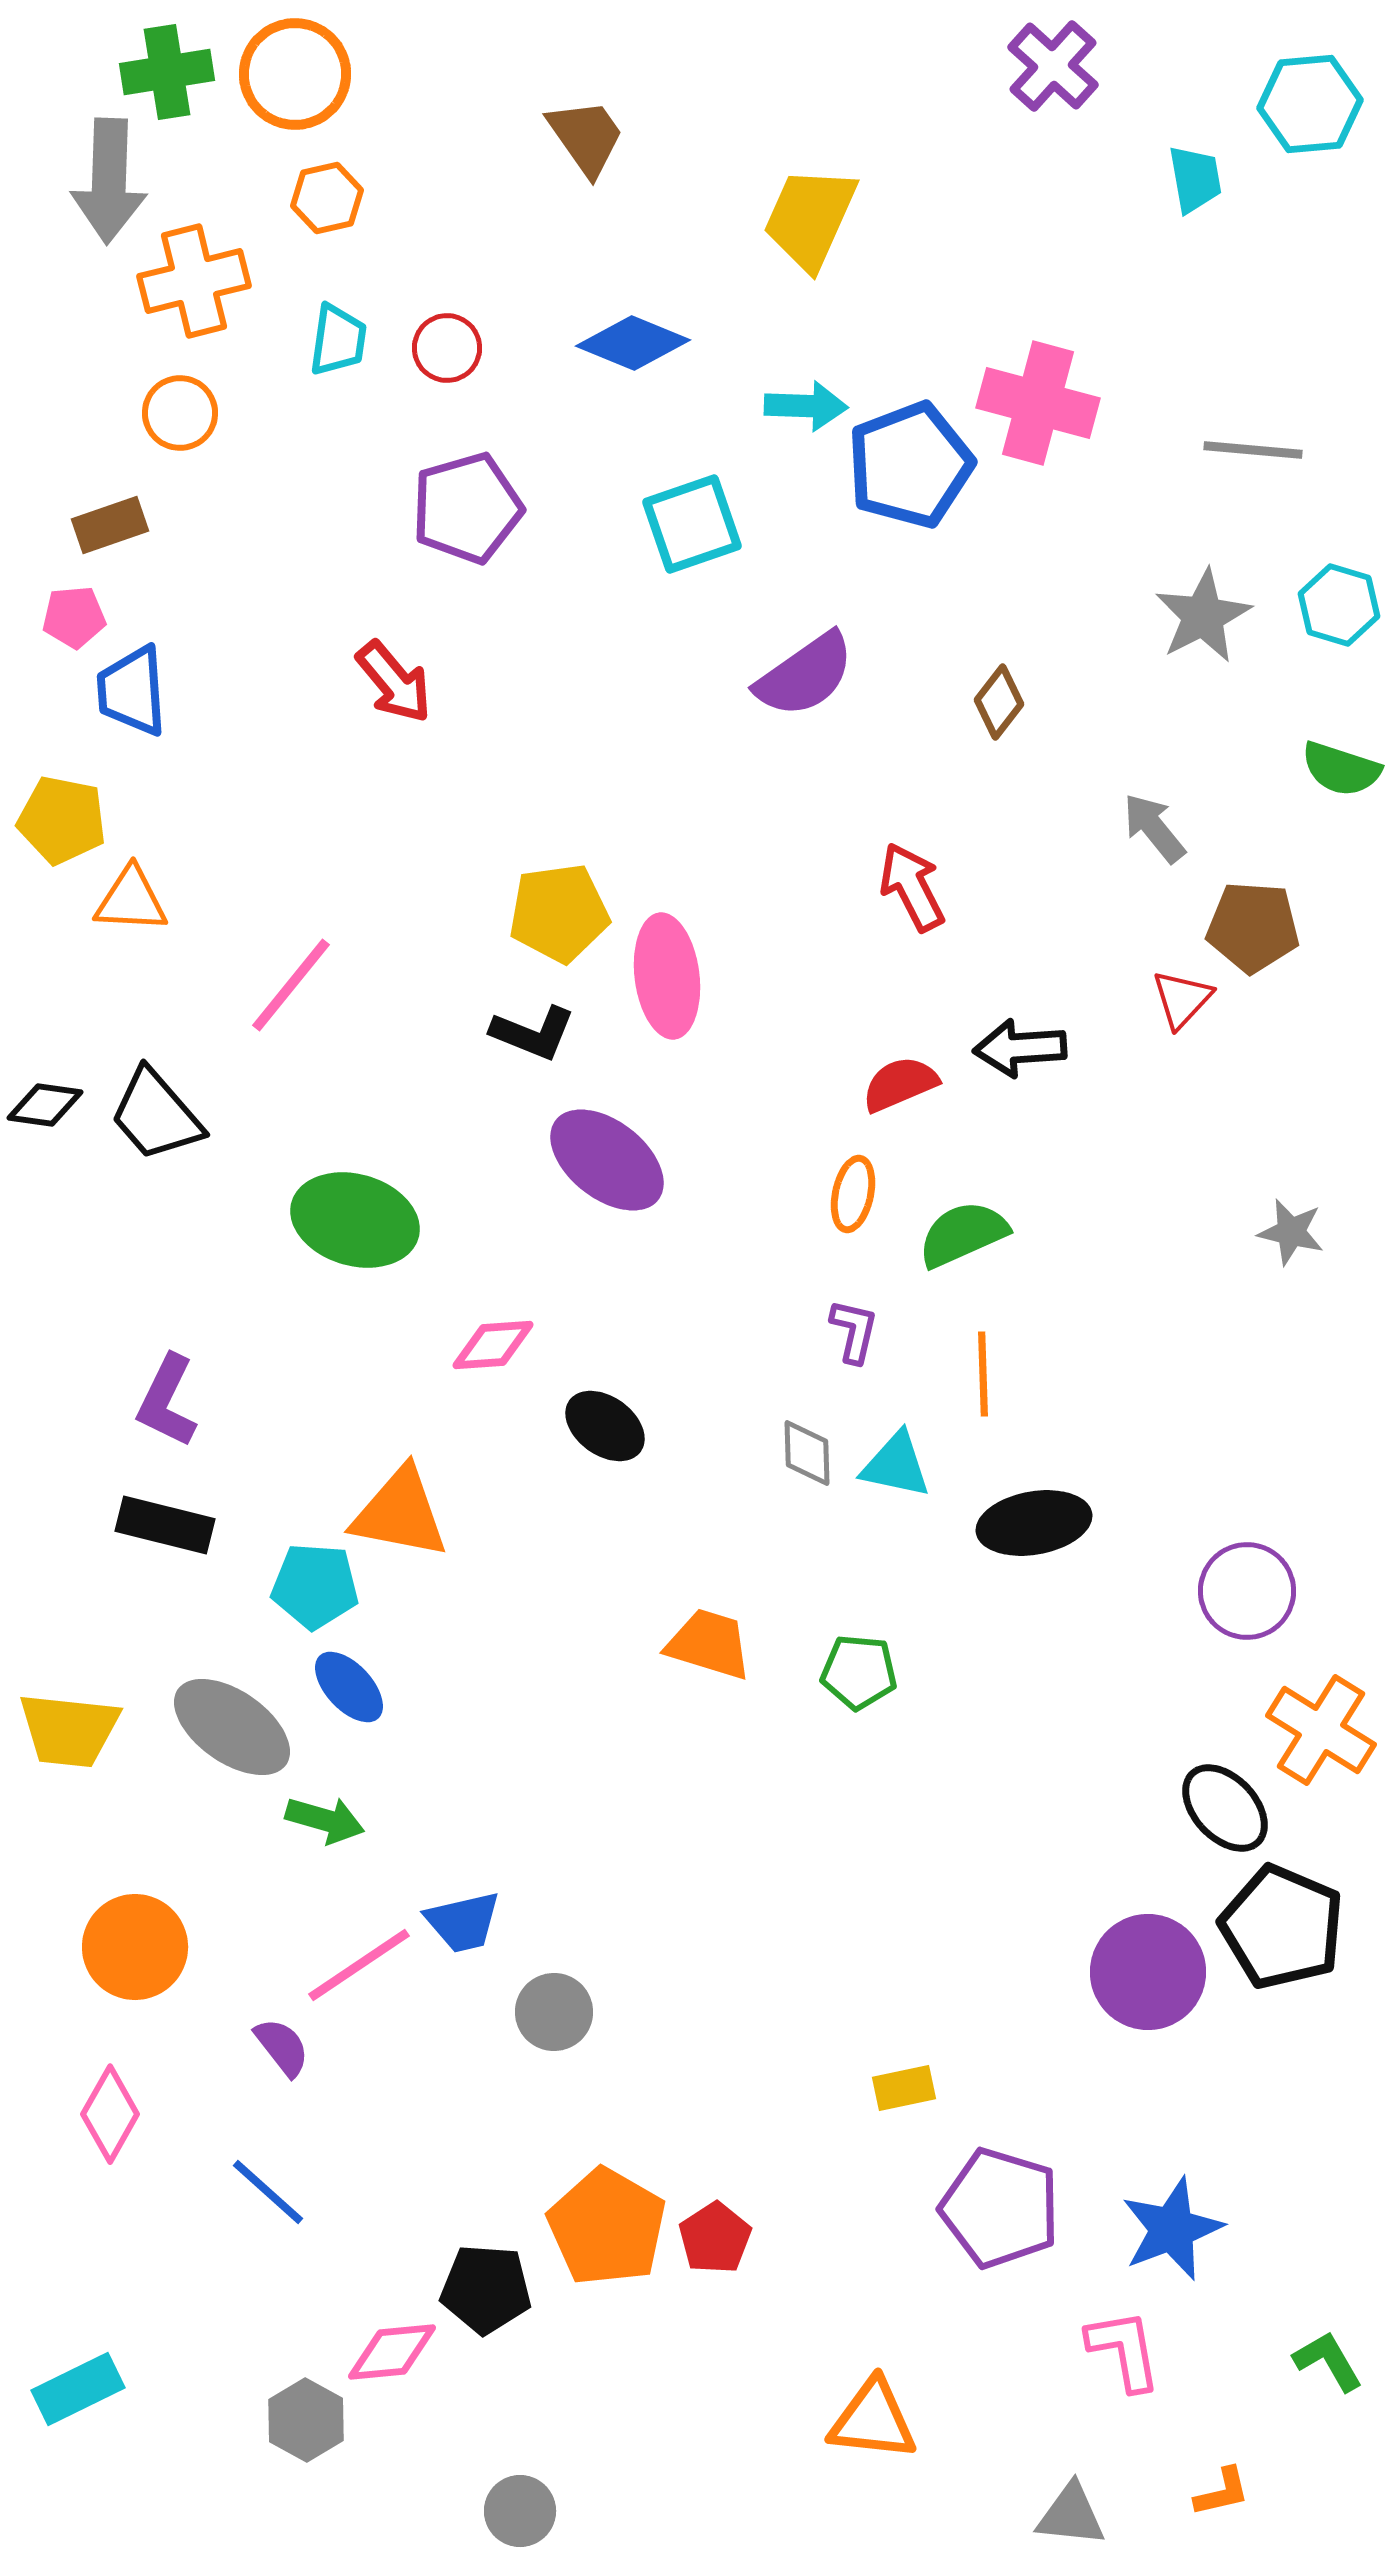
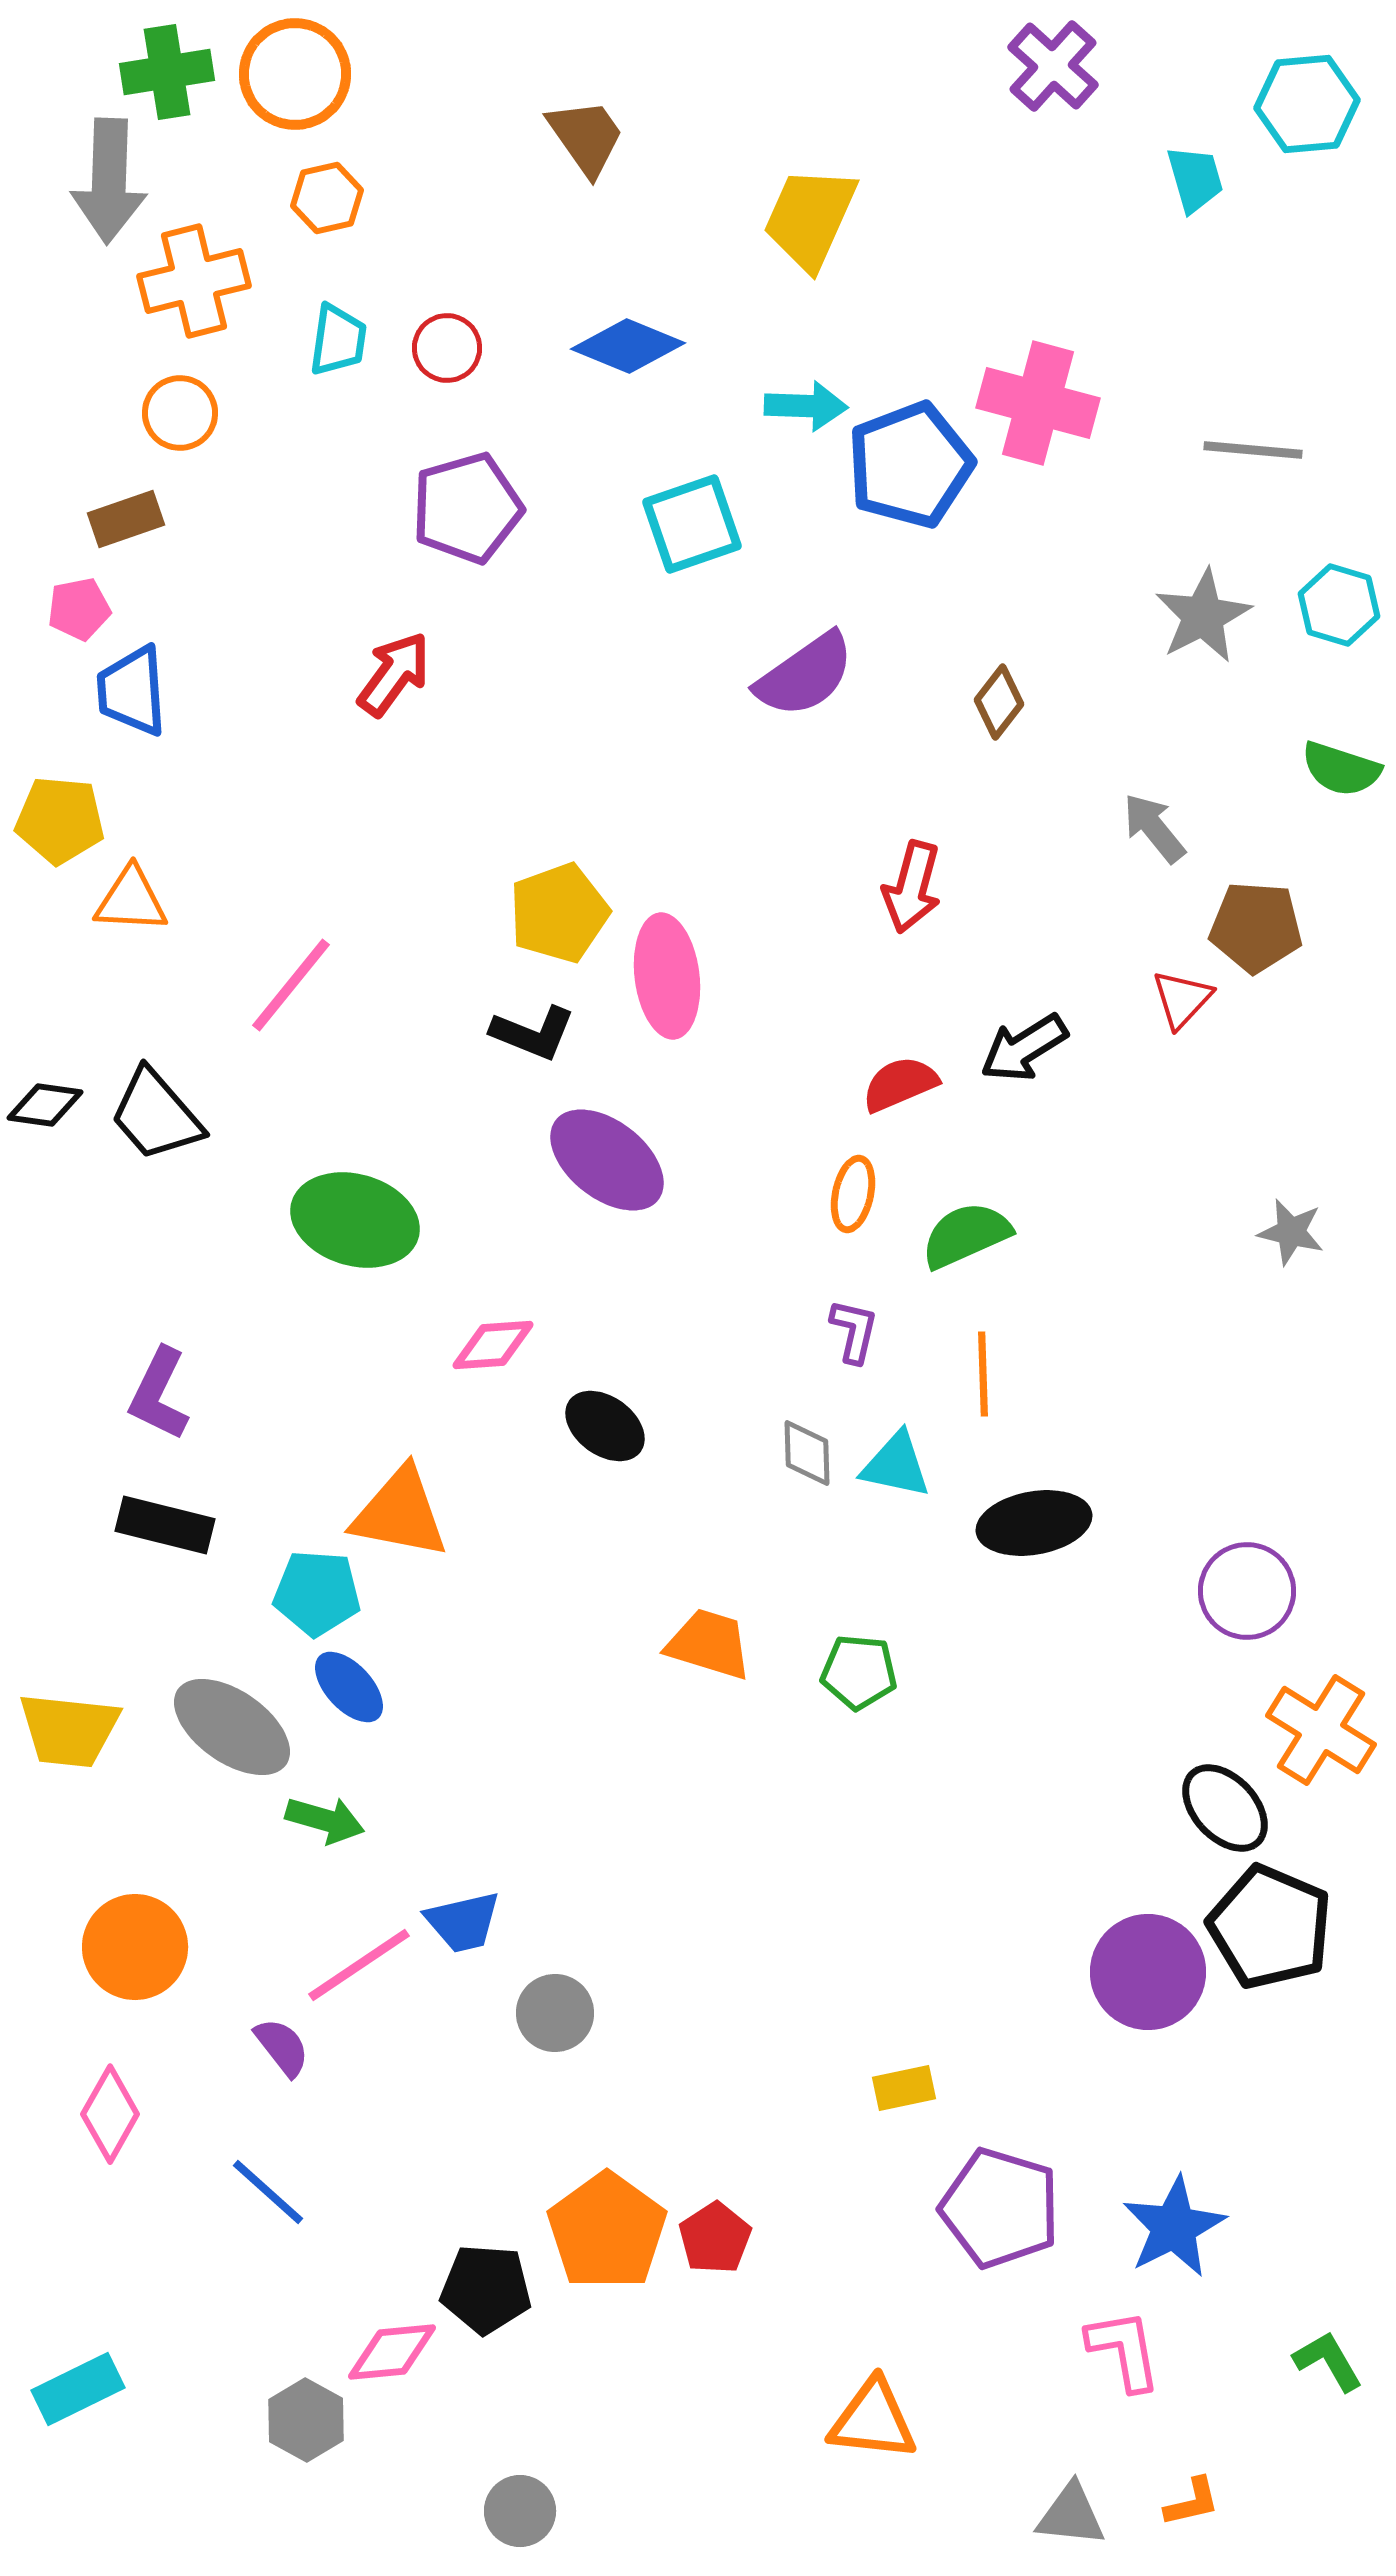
cyan hexagon at (1310, 104): moved 3 px left
cyan trapezoid at (1195, 179): rotated 6 degrees counterclockwise
blue diamond at (633, 343): moved 5 px left, 3 px down
brown rectangle at (110, 525): moved 16 px right, 6 px up
pink pentagon at (74, 617): moved 5 px right, 8 px up; rotated 6 degrees counterclockwise
red arrow at (394, 682): moved 8 px up; rotated 104 degrees counterclockwise
yellow pentagon at (62, 820): moved 2 px left; rotated 6 degrees counterclockwise
red arrow at (912, 887): rotated 138 degrees counterclockwise
yellow pentagon at (559, 913): rotated 12 degrees counterclockwise
brown pentagon at (1253, 927): moved 3 px right
black arrow at (1020, 1048): moved 4 px right; rotated 28 degrees counterclockwise
green semicircle at (963, 1234): moved 3 px right, 1 px down
purple L-shape at (167, 1401): moved 8 px left, 7 px up
cyan pentagon at (315, 1586): moved 2 px right, 7 px down
black pentagon at (1282, 1927): moved 12 px left
gray circle at (554, 2012): moved 1 px right, 1 px down
orange pentagon at (607, 2227): moved 4 px down; rotated 6 degrees clockwise
blue star at (1172, 2229): moved 2 px right, 2 px up; rotated 6 degrees counterclockwise
orange L-shape at (1222, 2492): moved 30 px left, 10 px down
